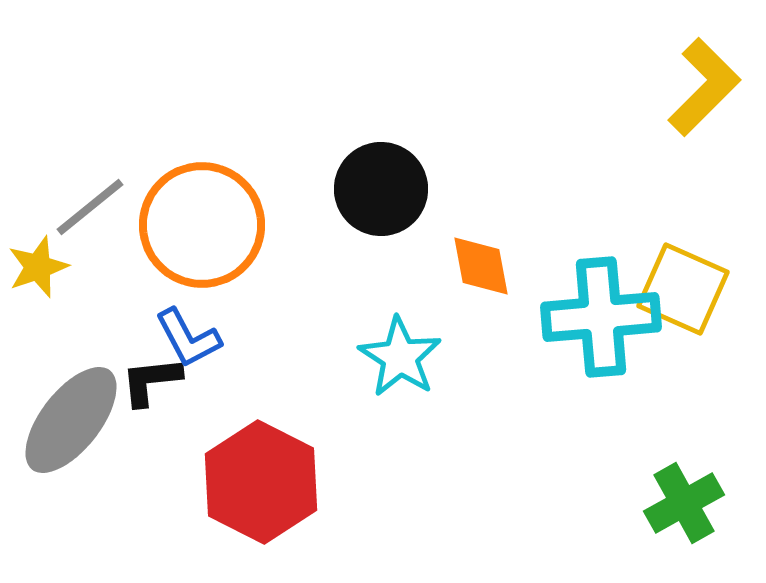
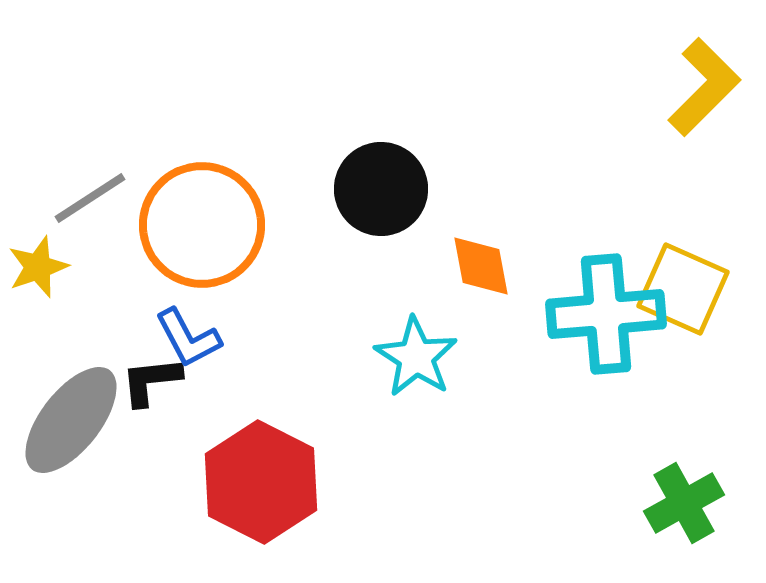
gray line: moved 9 px up; rotated 6 degrees clockwise
cyan cross: moved 5 px right, 3 px up
cyan star: moved 16 px right
